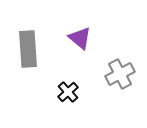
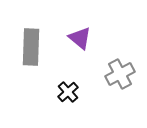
gray rectangle: moved 3 px right, 2 px up; rotated 6 degrees clockwise
